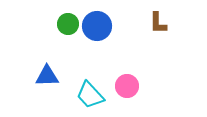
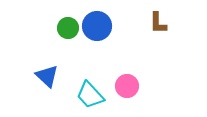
green circle: moved 4 px down
blue triangle: rotated 45 degrees clockwise
